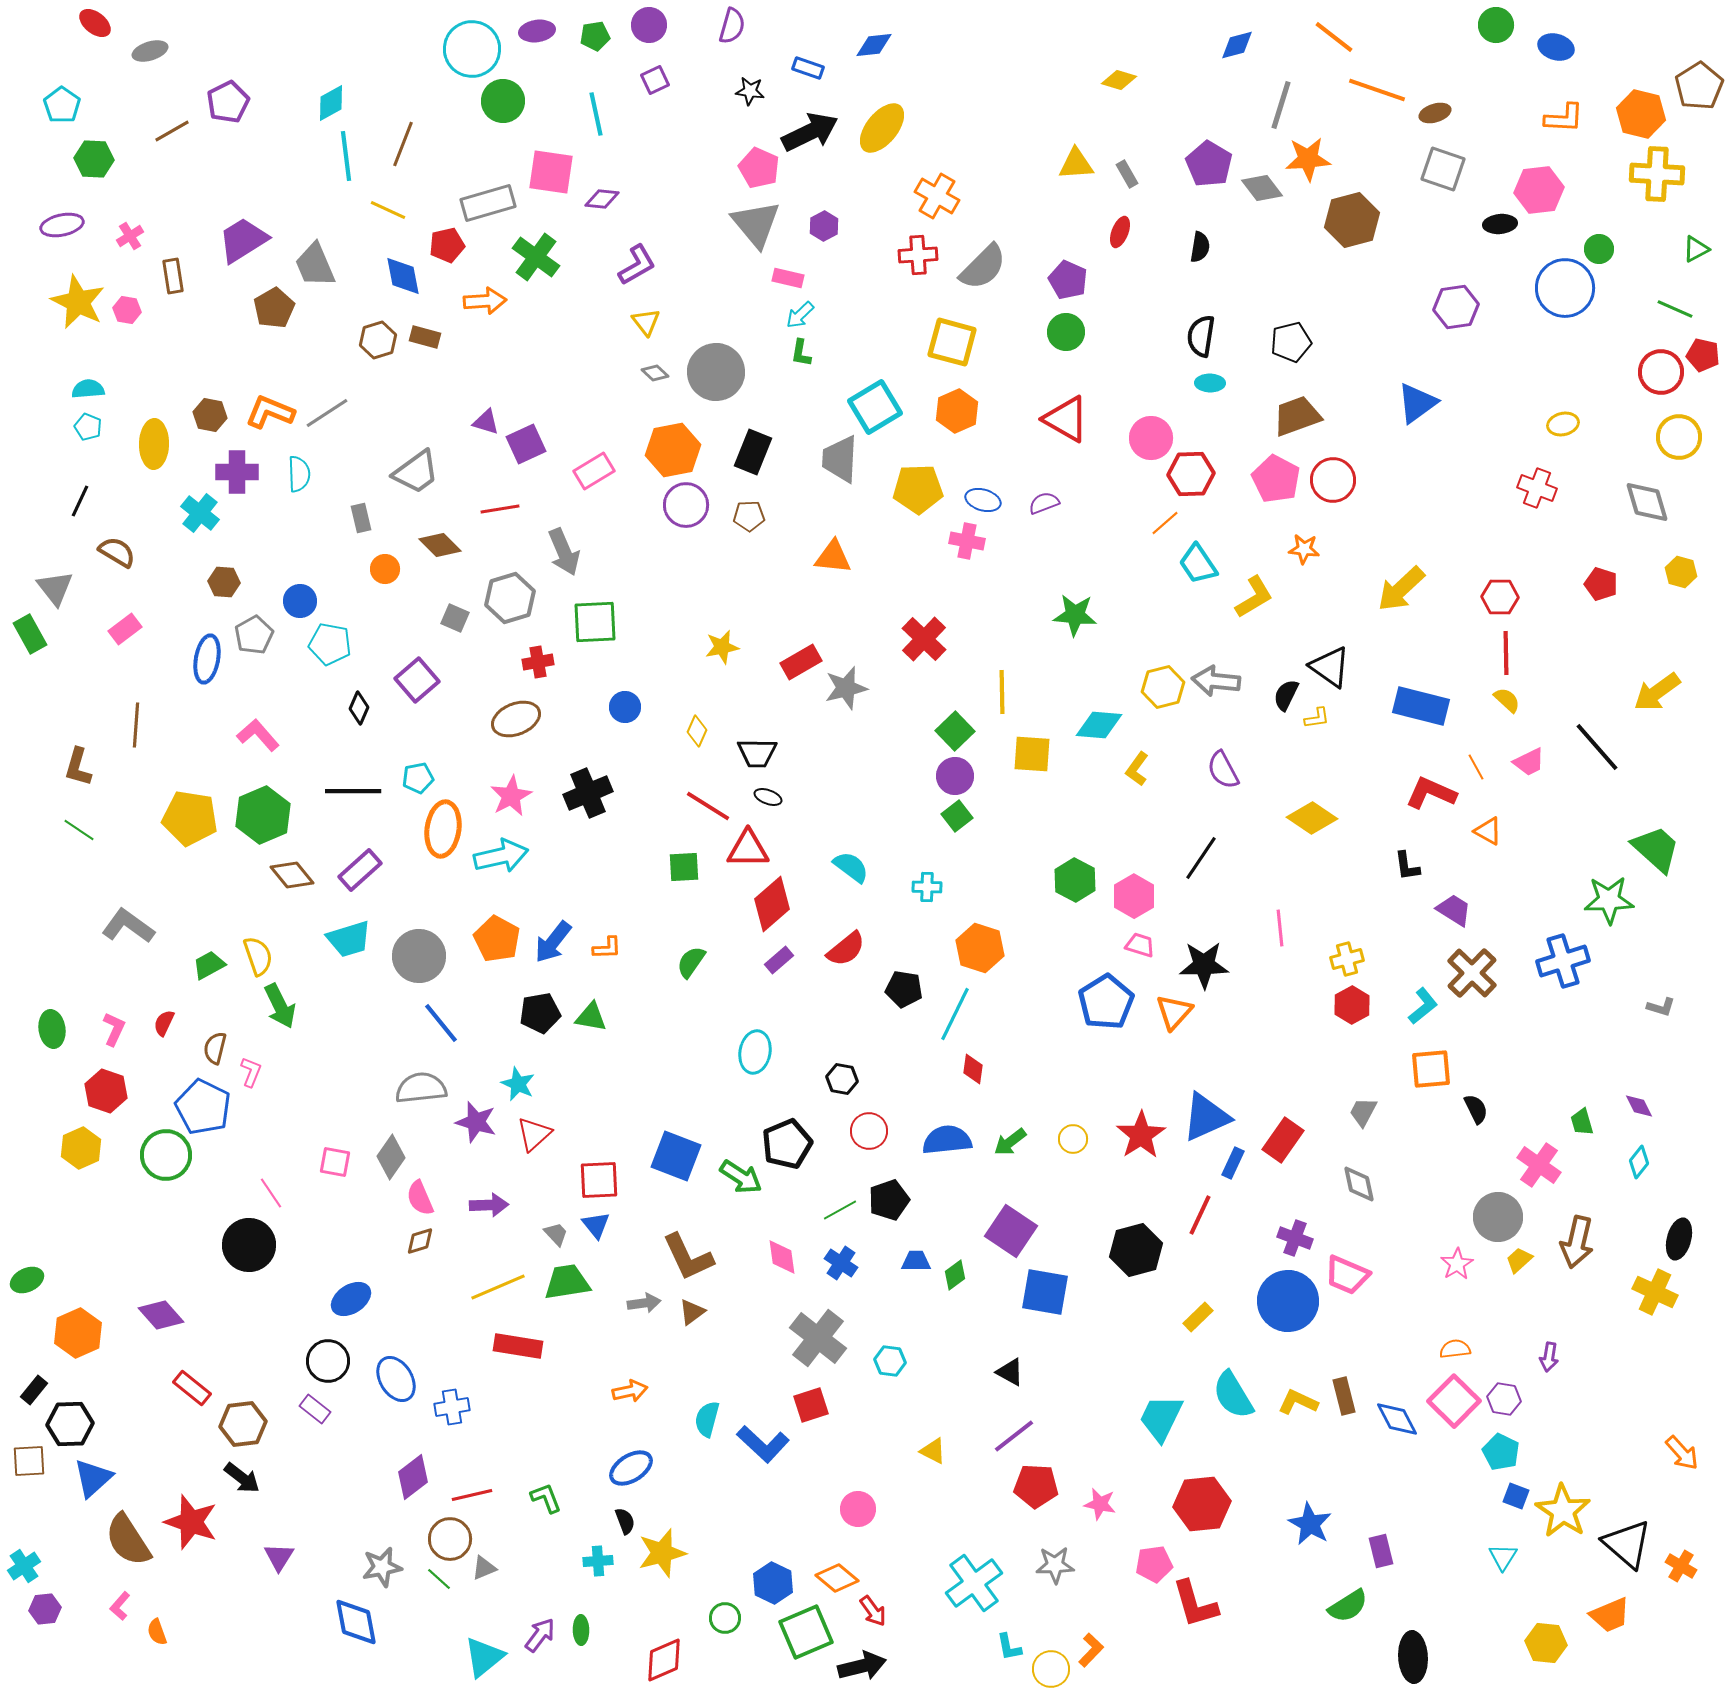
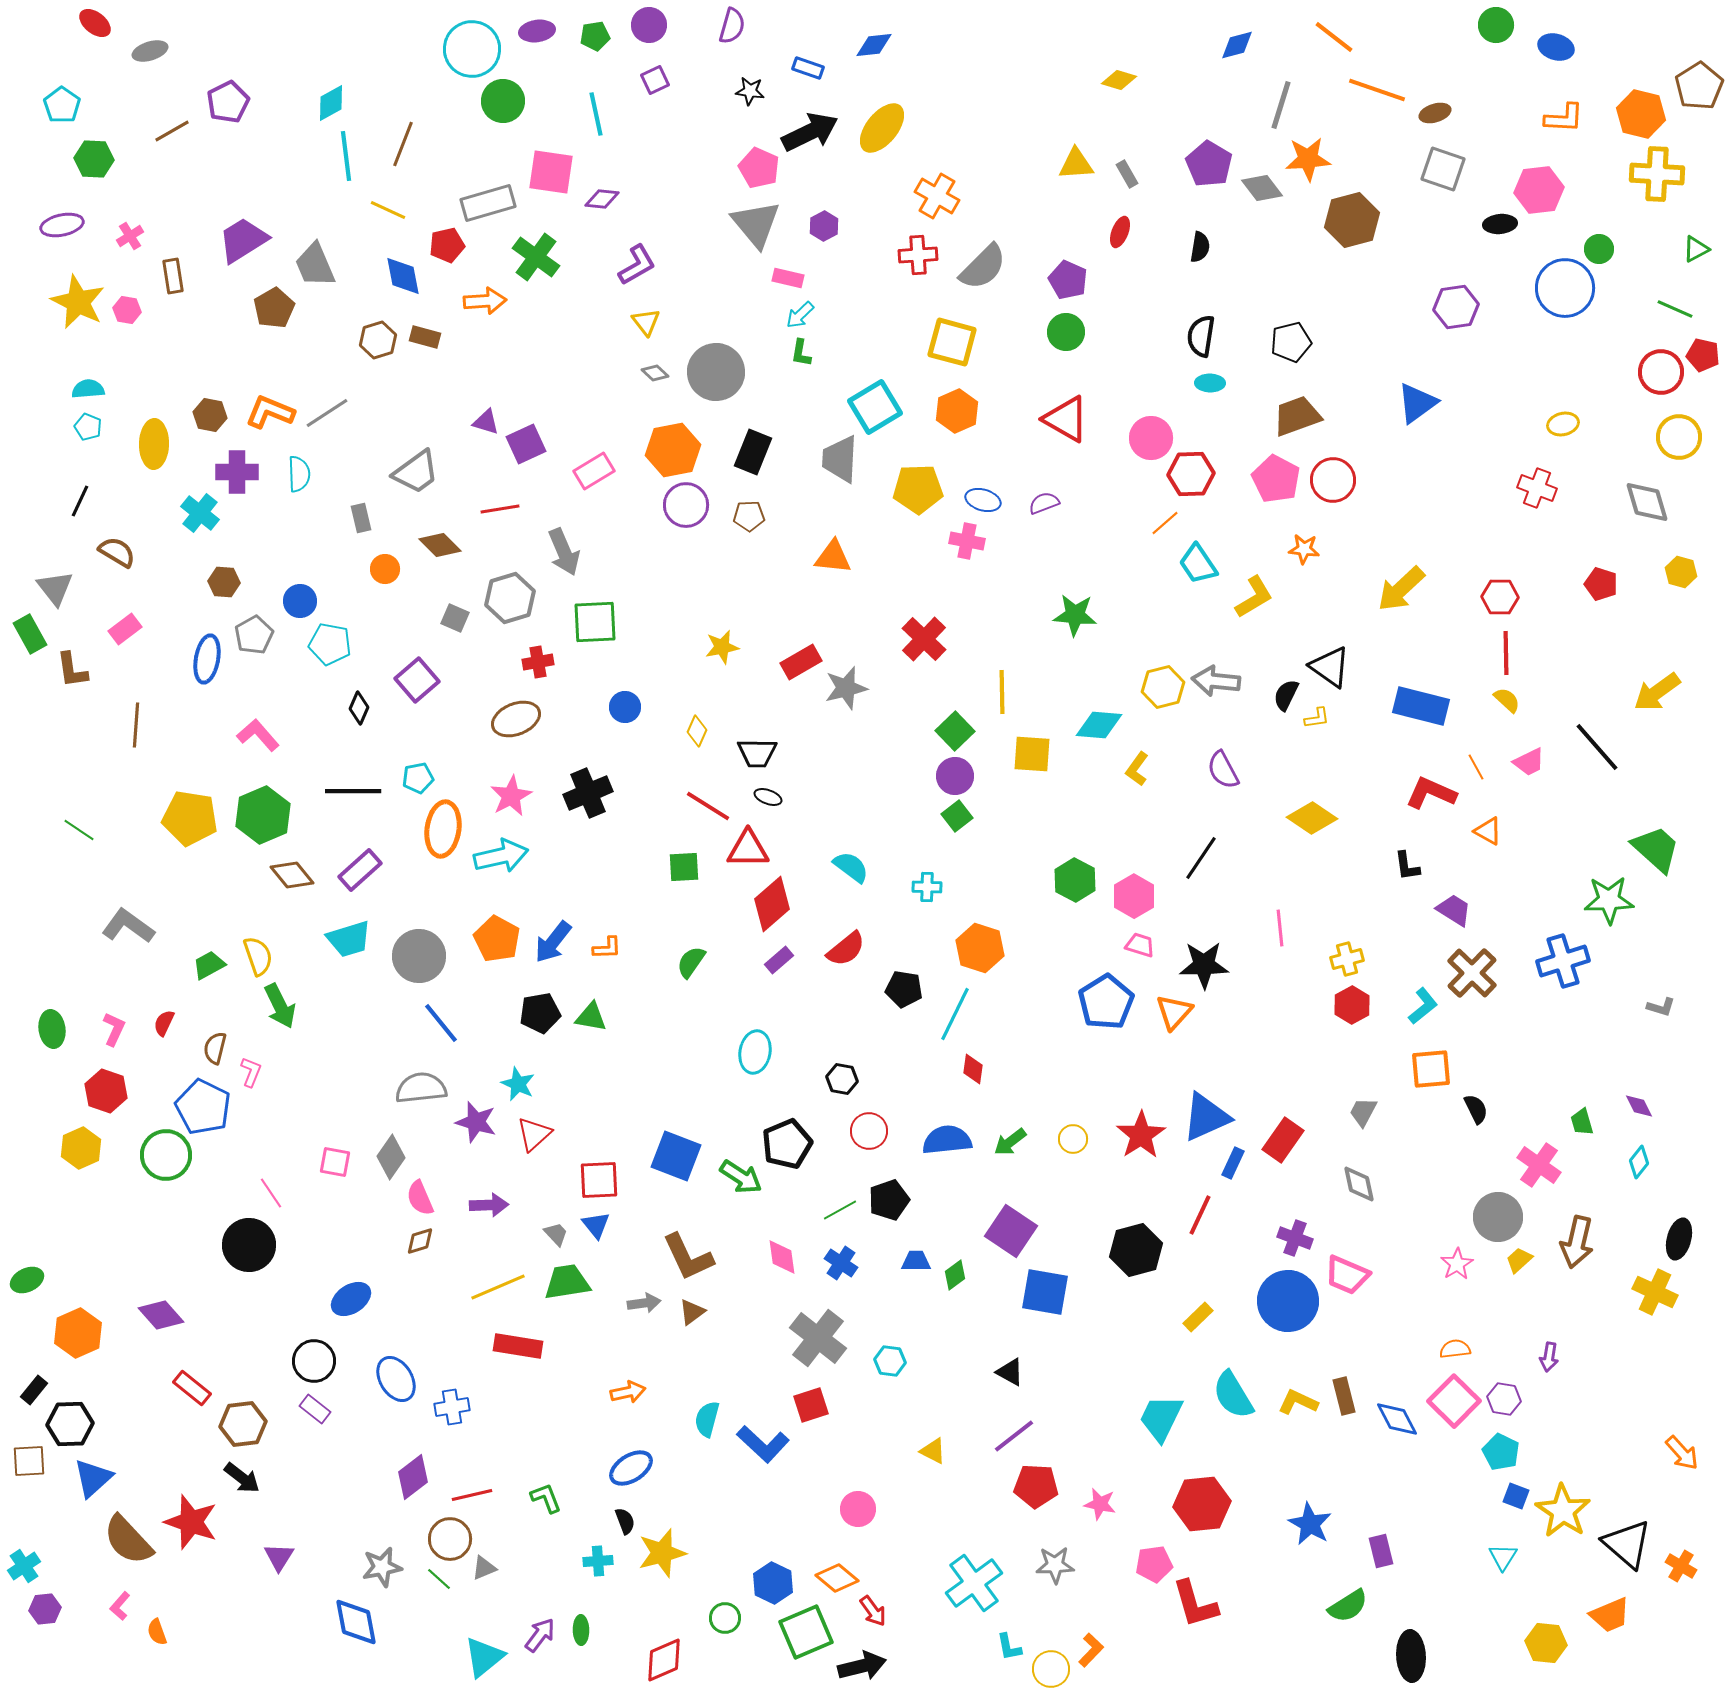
brown L-shape at (78, 767): moved 6 px left, 97 px up; rotated 24 degrees counterclockwise
black circle at (328, 1361): moved 14 px left
orange arrow at (630, 1391): moved 2 px left, 1 px down
brown semicircle at (128, 1540): rotated 10 degrees counterclockwise
black ellipse at (1413, 1657): moved 2 px left, 1 px up
